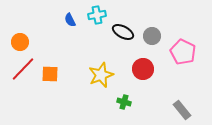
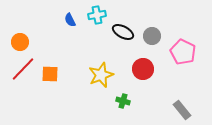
green cross: moved 1 px left, 1 px up
